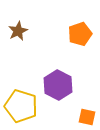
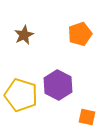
brown star: moved 6 px right, 4 px down
yellow pentagon: moved 11 px up
